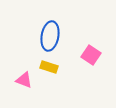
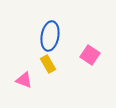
pink square: moved 1 px left
yellow rectangle: moved 1 px left, 3 px up; rotated 42 degrees clockwise
